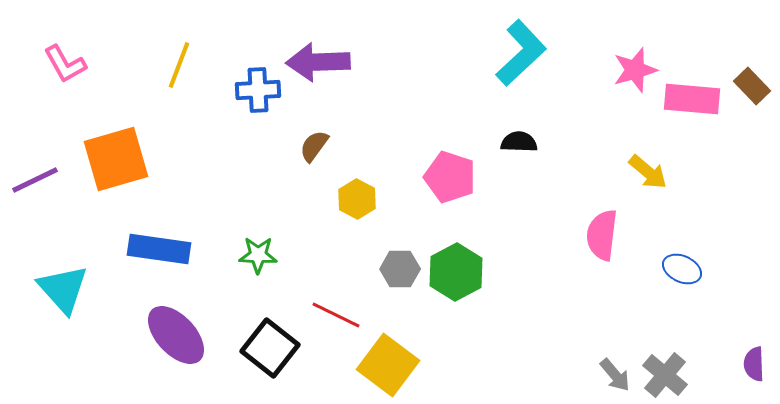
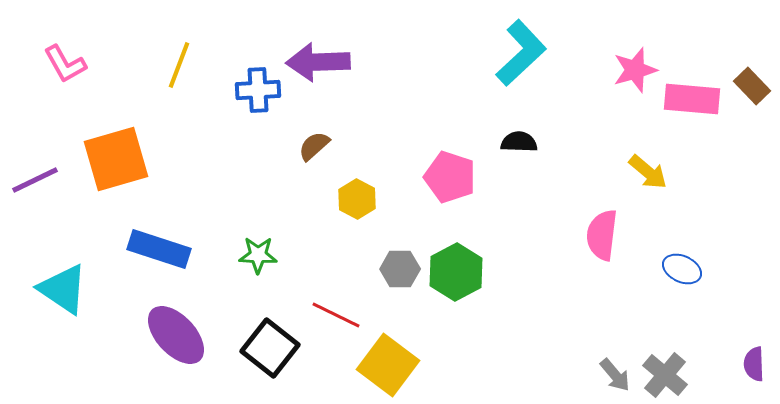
brown semicircle: rotated 12 degrees clockwise
blue rectangle: rotated 10 degrees clockwise
cyan triangle: rotated 14 degrees counterclockwise
